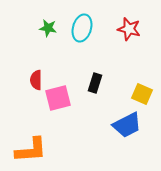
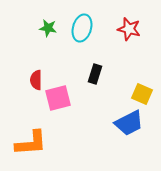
black rectangle: moved 9 px up
blue trapezoid: moved 2 px right, 2 px up
orange L-shape: moved 7 px up
